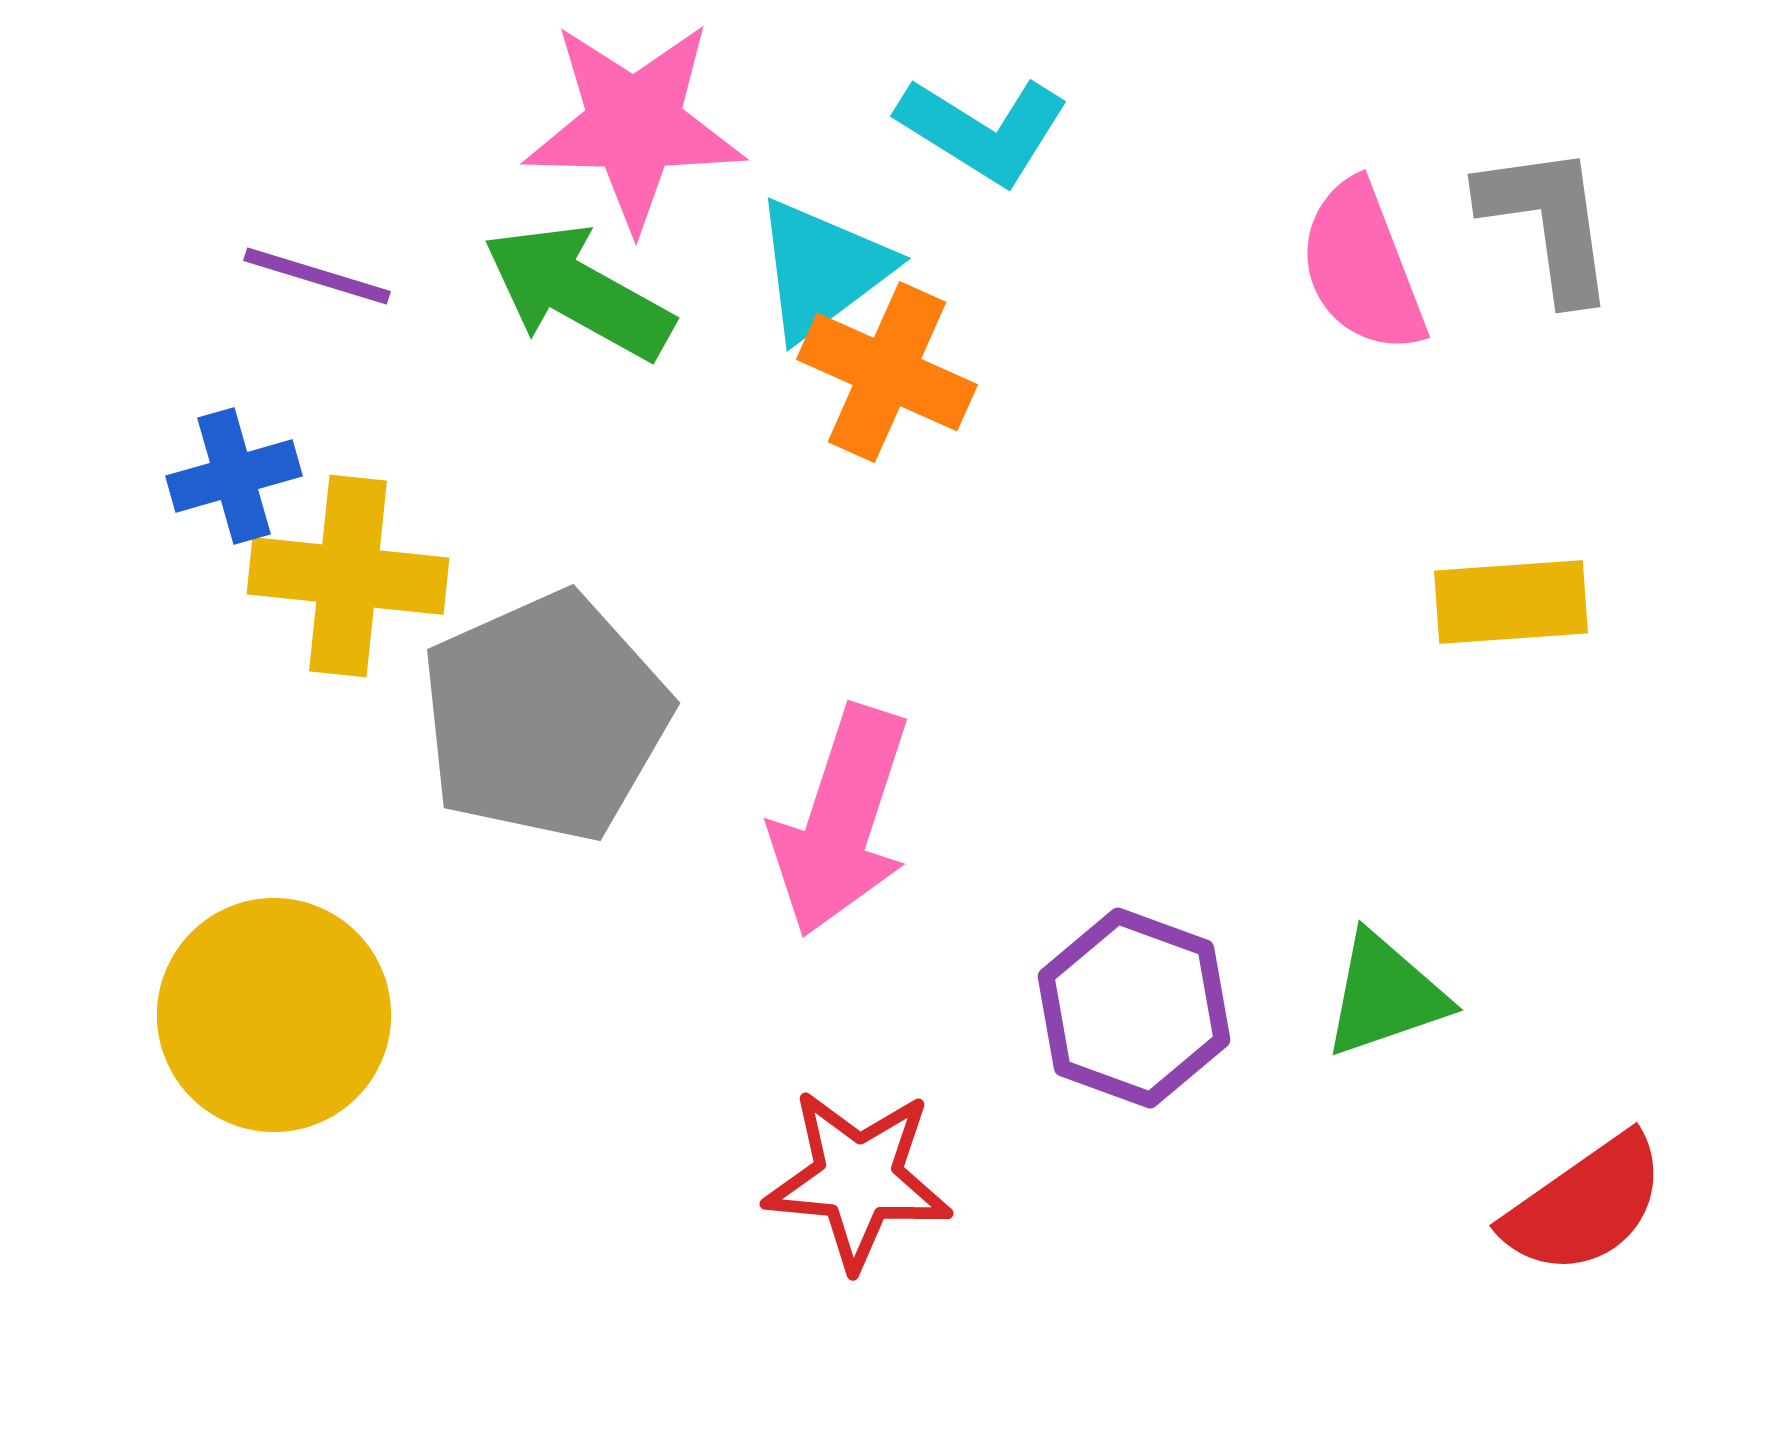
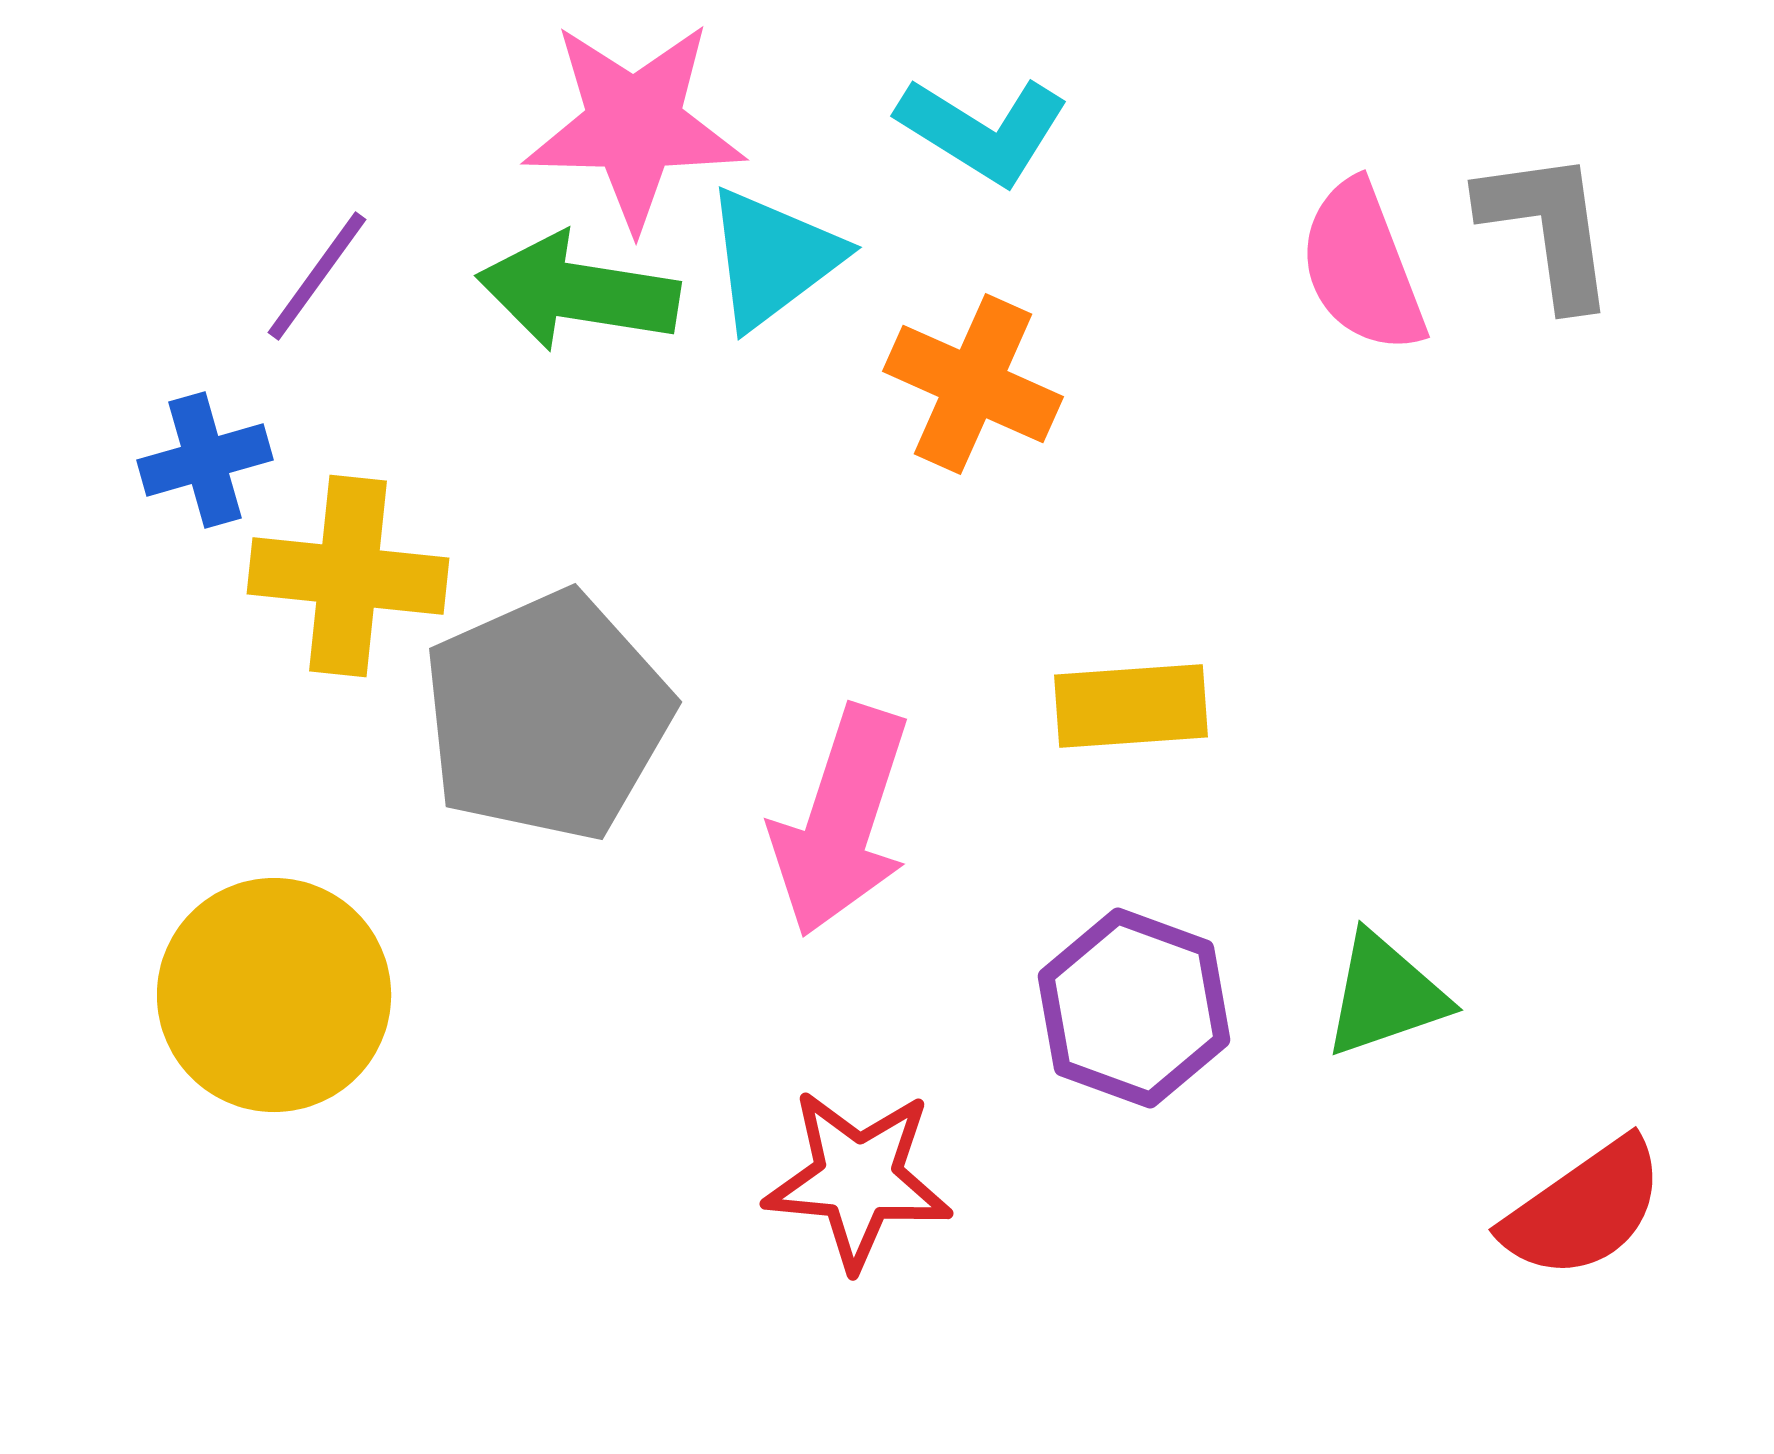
gray L-shape: moved 6 px down
cyan triangle: moved 49 px left, 11 px up
purple line: rotated 71 degrees counterclockwise
green arrow: rotated 20 degrees counterclockwise
orange cross: moved 86 px right, 12 px down
blue cross: moved 29 px left, 16 px up
yellow rectangle: moved 380 px left, 104 px down
gray pentagon: moved 2 px right, 1 px up
yellow circle: moved 20 px up
red semicircle: moved 1 px left, 4 px down
